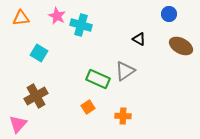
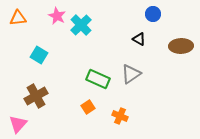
blue circle: moved 16 px left
orange triangle: moved 3 px left
cyan cross: rotated 30 degrees clockwise
brown ellipse: rotated 30 degrees counterclockwise
cyan square: moved 2 px down
gray triangle: moved 6 px right, 3 px down
orange cross: moved 3 px left; rotated 21 degrees clockwise
